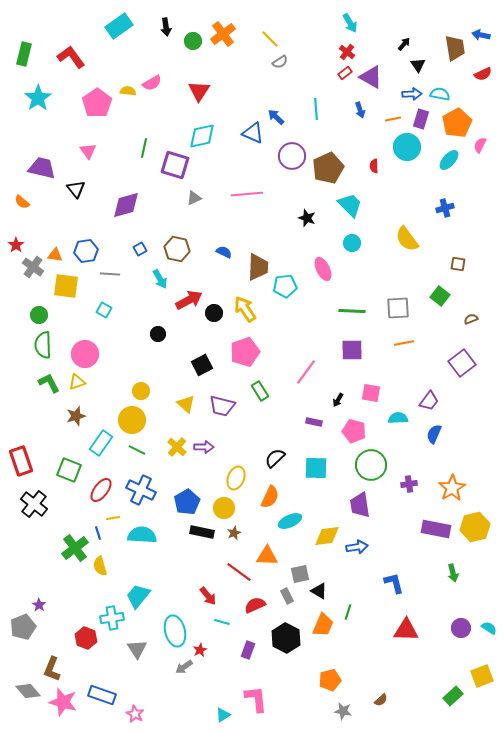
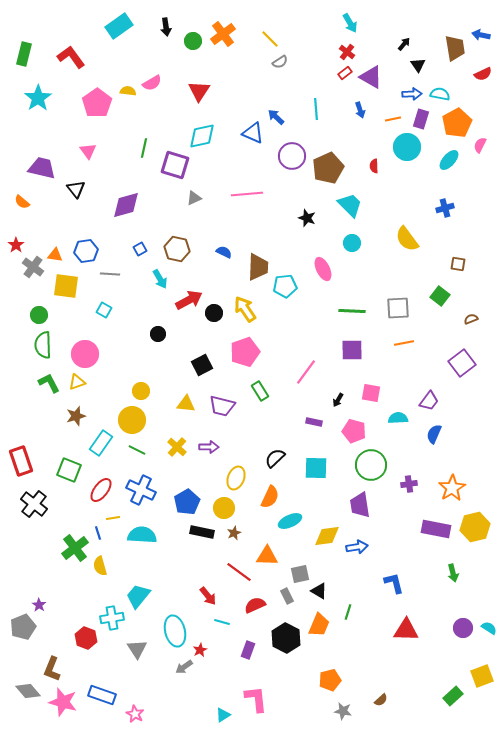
yellow triangle at (186, 404): rotated 36 degrees counterclockwise
purple arrow at (204, 447): moved 5 px right
orange trapezoid at (323, 625): moved 4 px left
purple circle at (461, 628): moved 2 px right
